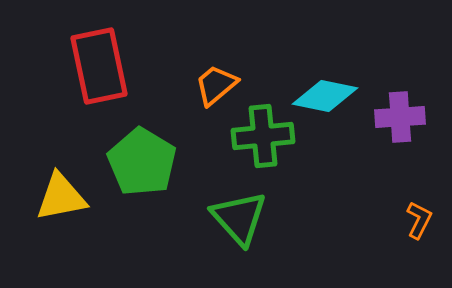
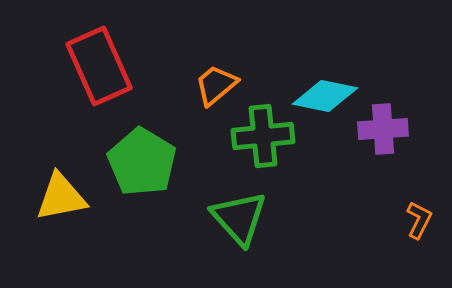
red rectangle: rotated 12 degrees counterclockwise
purple cross: moved 17 px left, 12 px down
